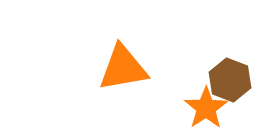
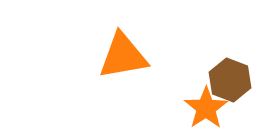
orange triangle: moved 12 px up
